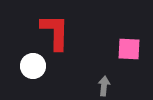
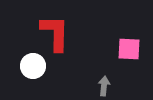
red L-shape: moved 1 px down
